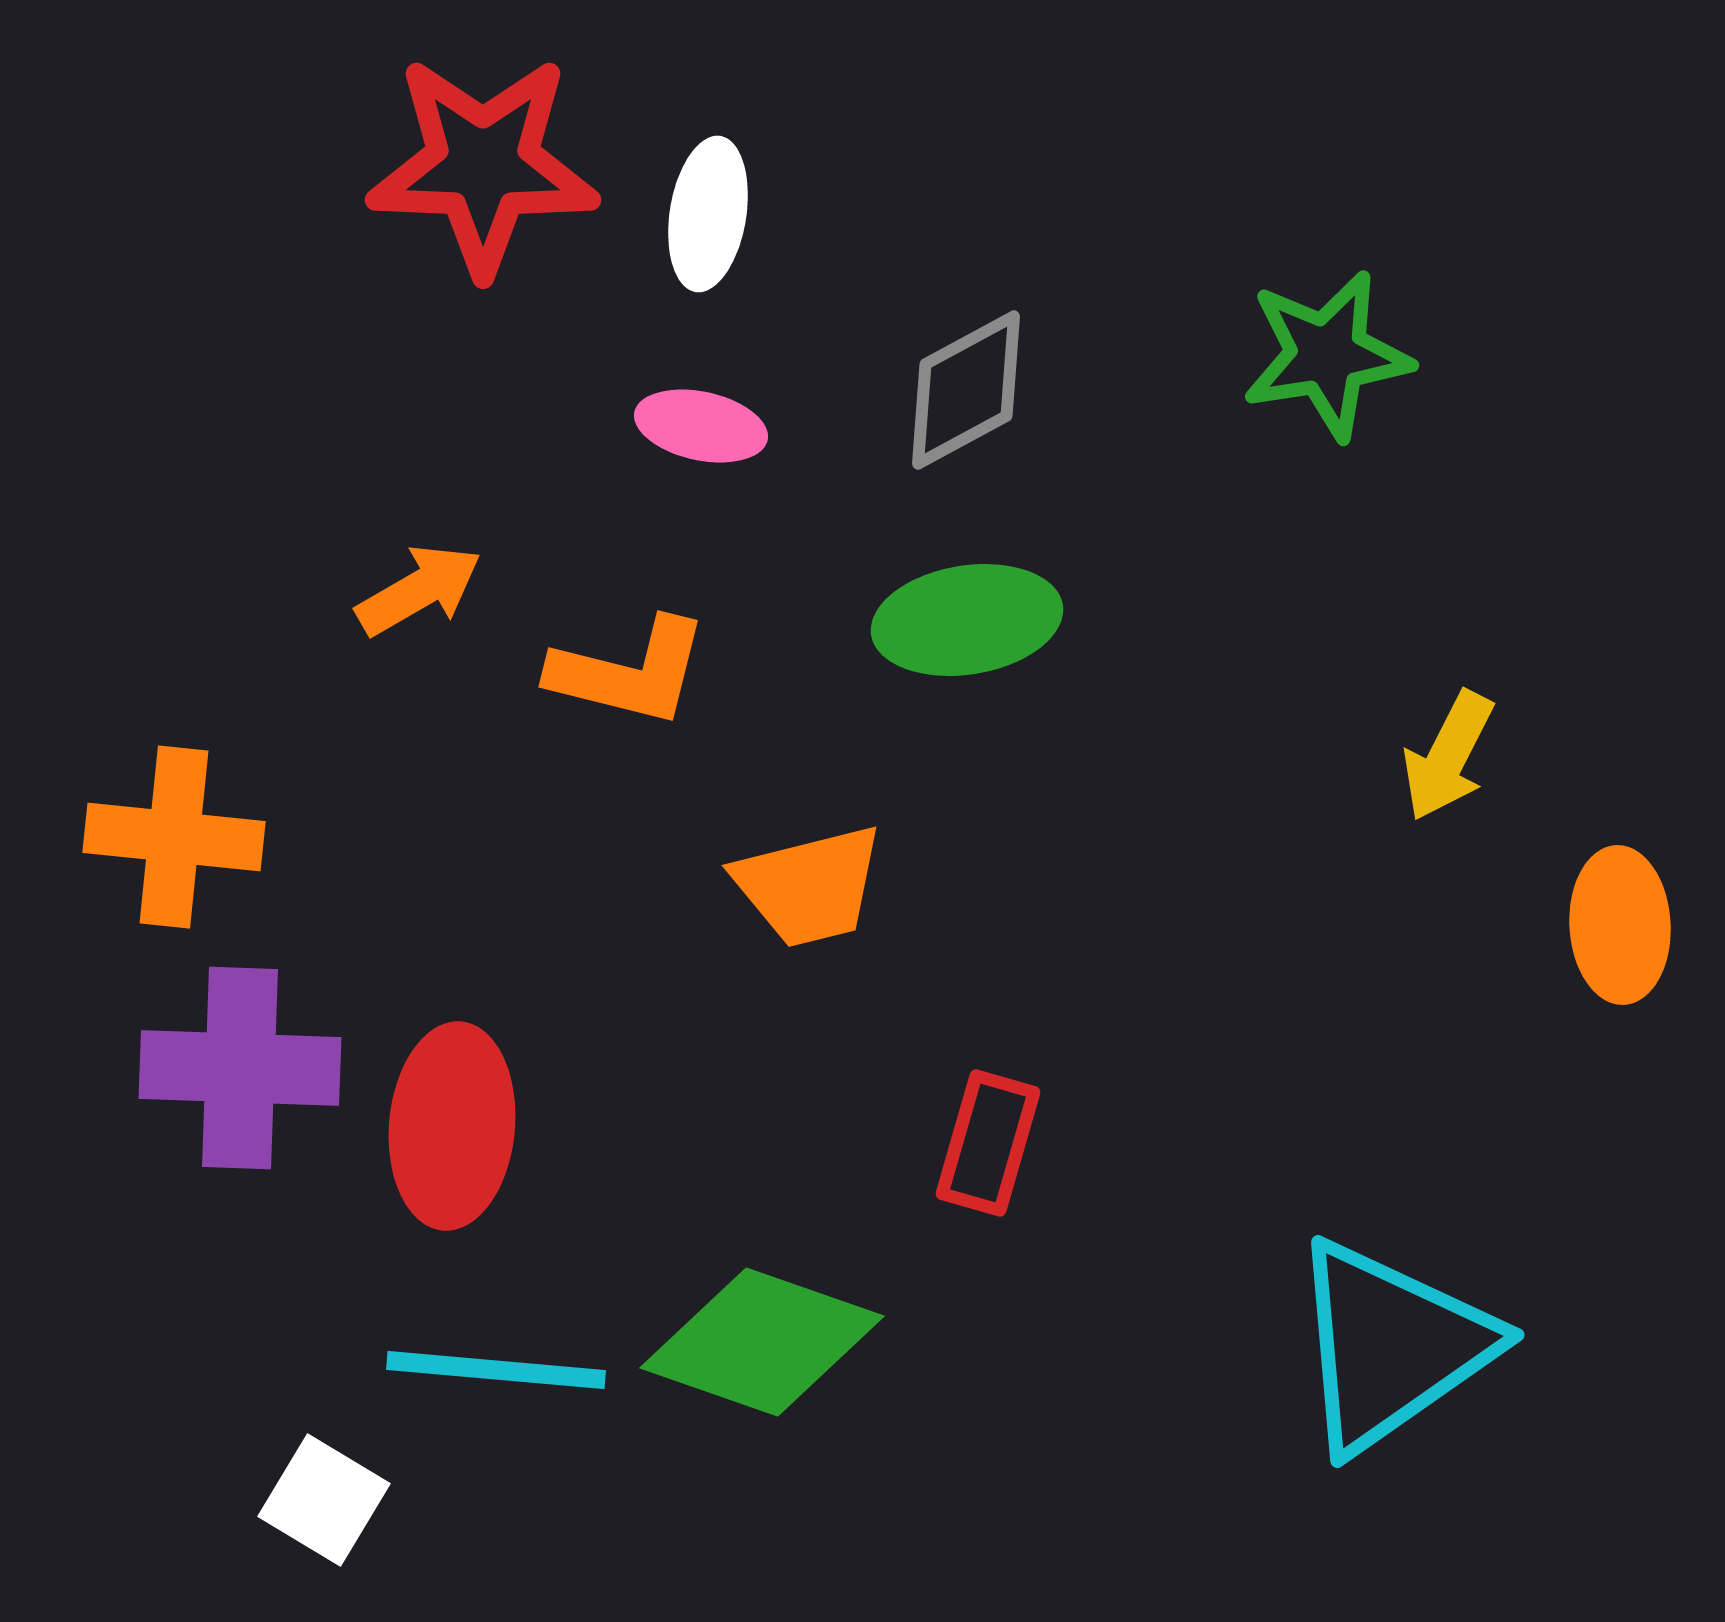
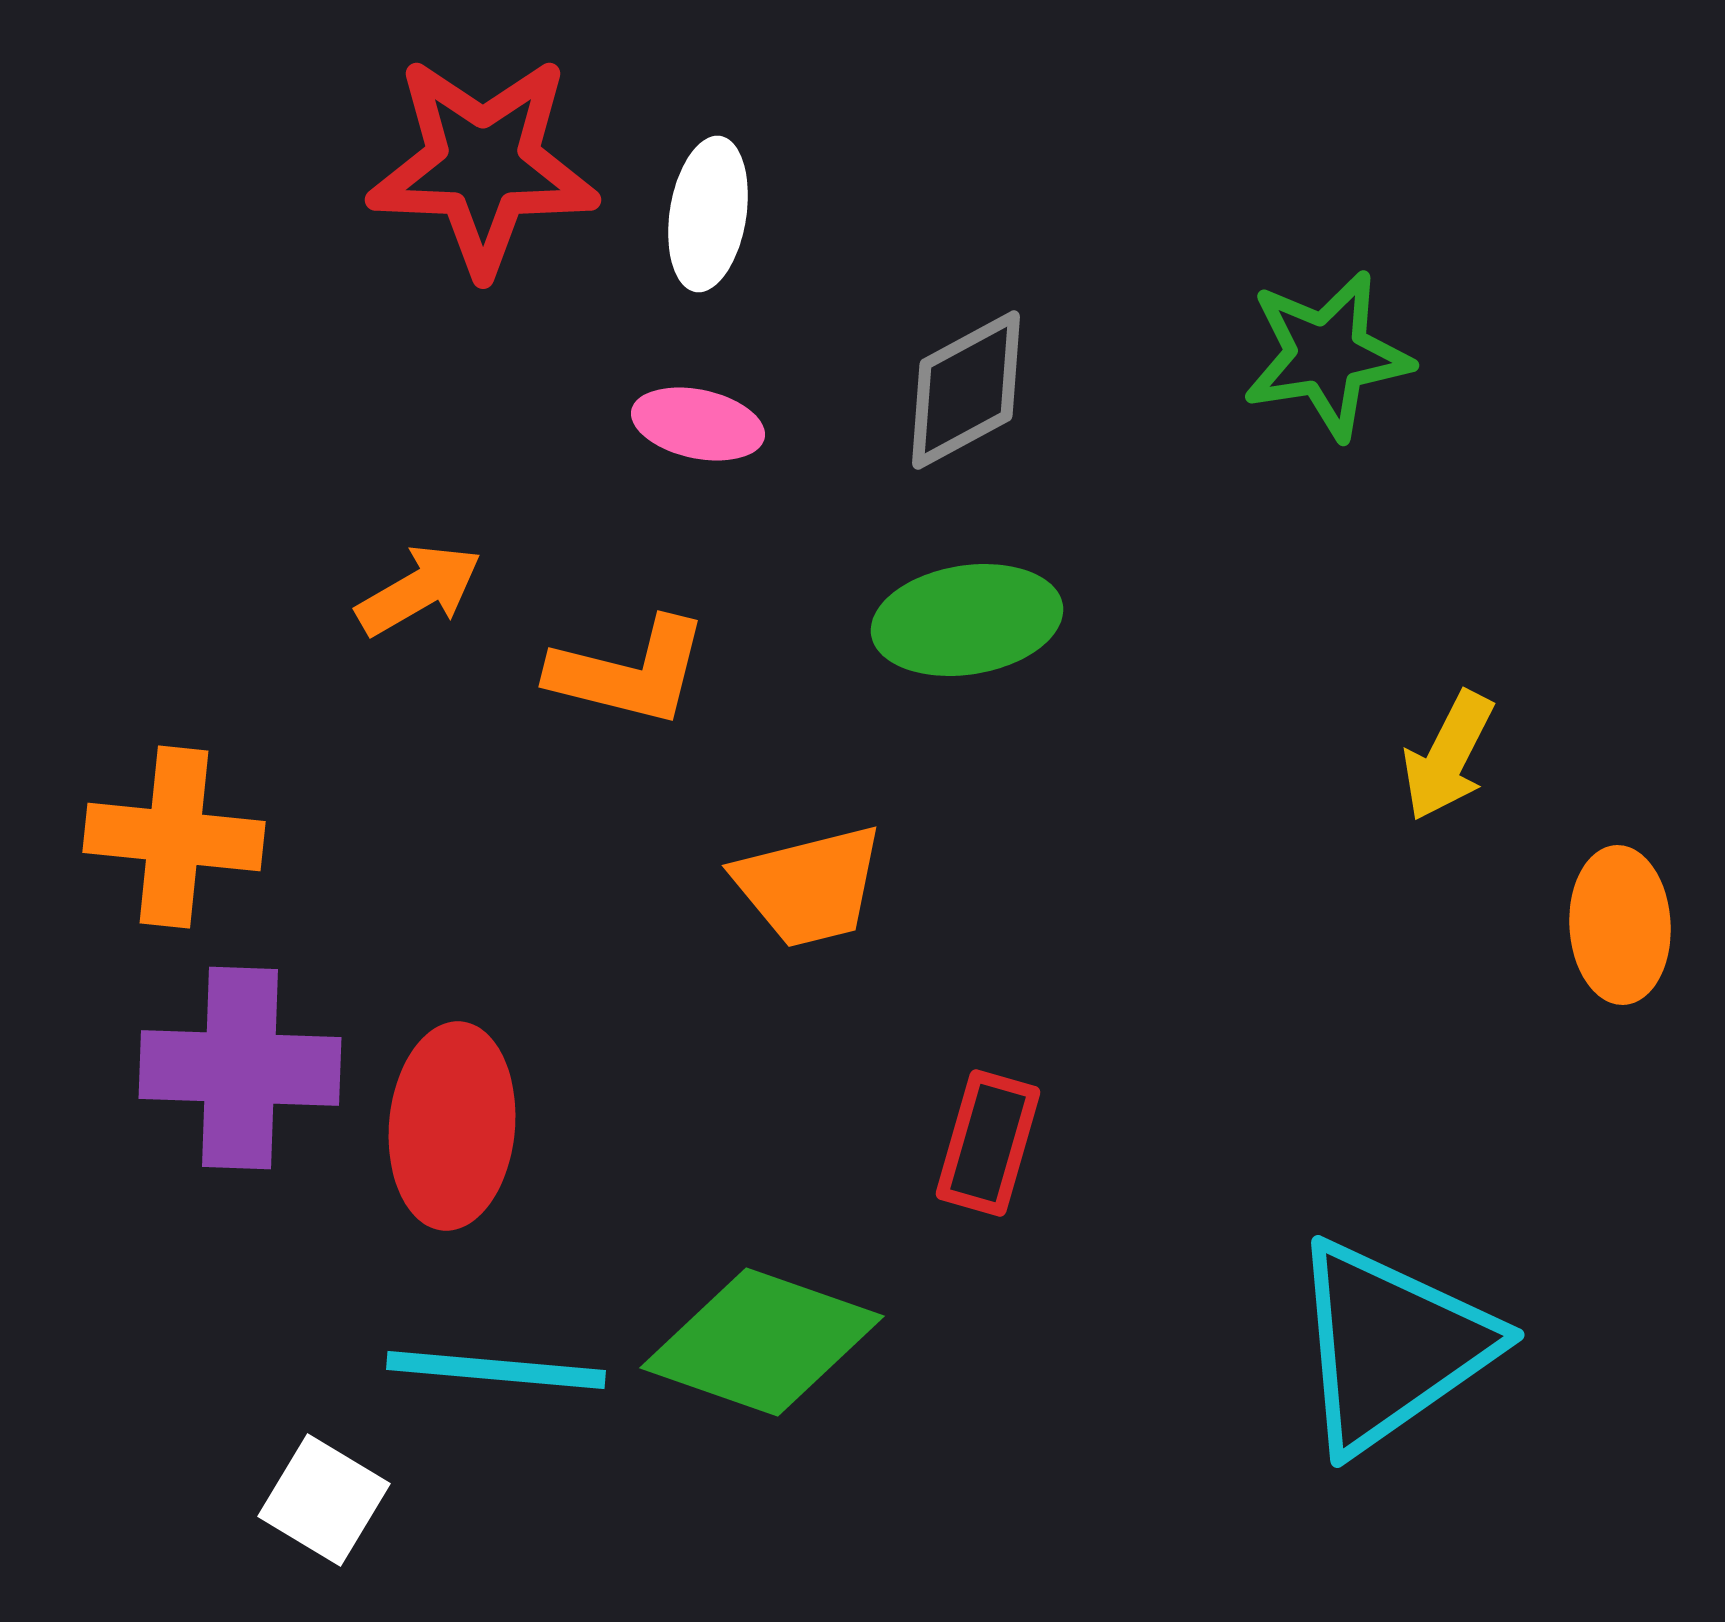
pink ellipse: moved 3 px left, 2 px up
